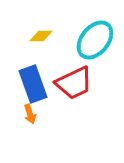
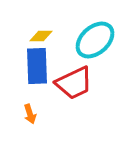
cyan ellipse: rotated 9 degrees clockwise
blue rectangle: moved 4 px right, 18 px up; rotated 18 degrees clockwise
